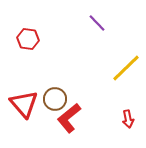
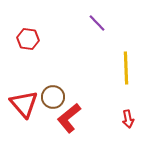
yellow line: rotated 48 degrees counterclockwise
brown circle: moved 2 px left, 2 px up
